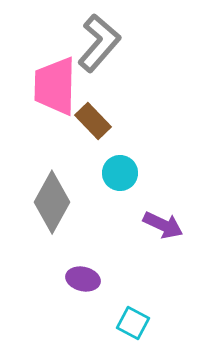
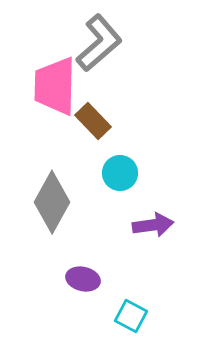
gray L-shape: rotated 8 degrees clockwise
purple arrow: moved 10 px left; rotated 33 degrees counterclockwise
cyan square: moved 2 px left, 7 px up
